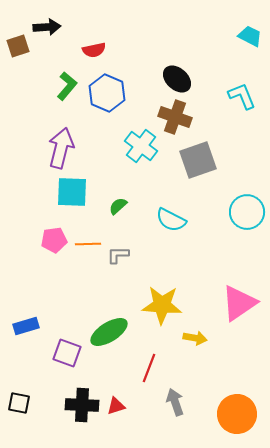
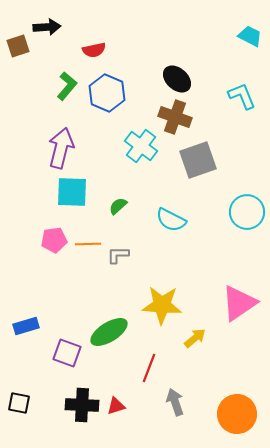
yellow arrow: rotated 50 degrees counterclockwise
